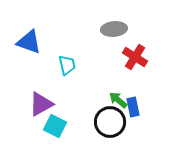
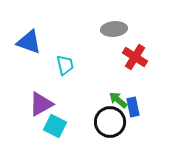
cyan trapezoid: moved 2 px left
